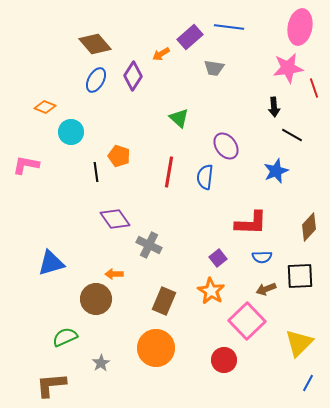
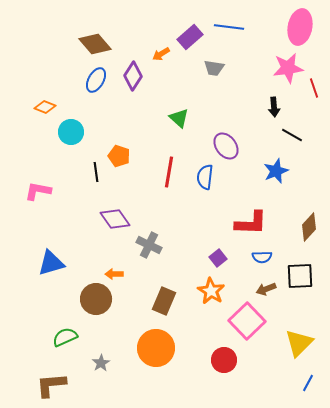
pink L-shape at (26, 165): moved 12 px right, 26 px down
